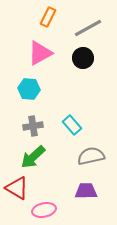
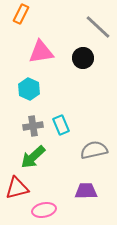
orange rectangle: moved 27 px left, 3 px up
gray line: moved 10 px right, 1 px up; rotated 72 degrees clockwise
pink triangle: moved 1 px right, 1 px up; rotated 20 degrees clockwise
cyan hexagon: rotated 20 degrees clockwise
cyan rectangle: moved 11 px left; rotated 18 degrees clockwise
gray semicircle: moved 3 px right, 6 px up
red triangle: rotated 45 degrees counterclockwise
